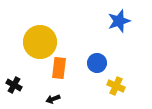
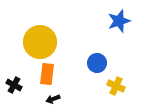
orange rectangle: moved 12 px left, 6 px down
